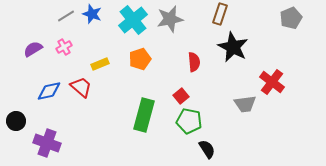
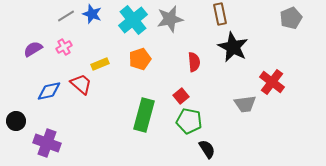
brown rectangle: rotated 30 degrees counterclockwise
red trapezoid: moved 3 px up
